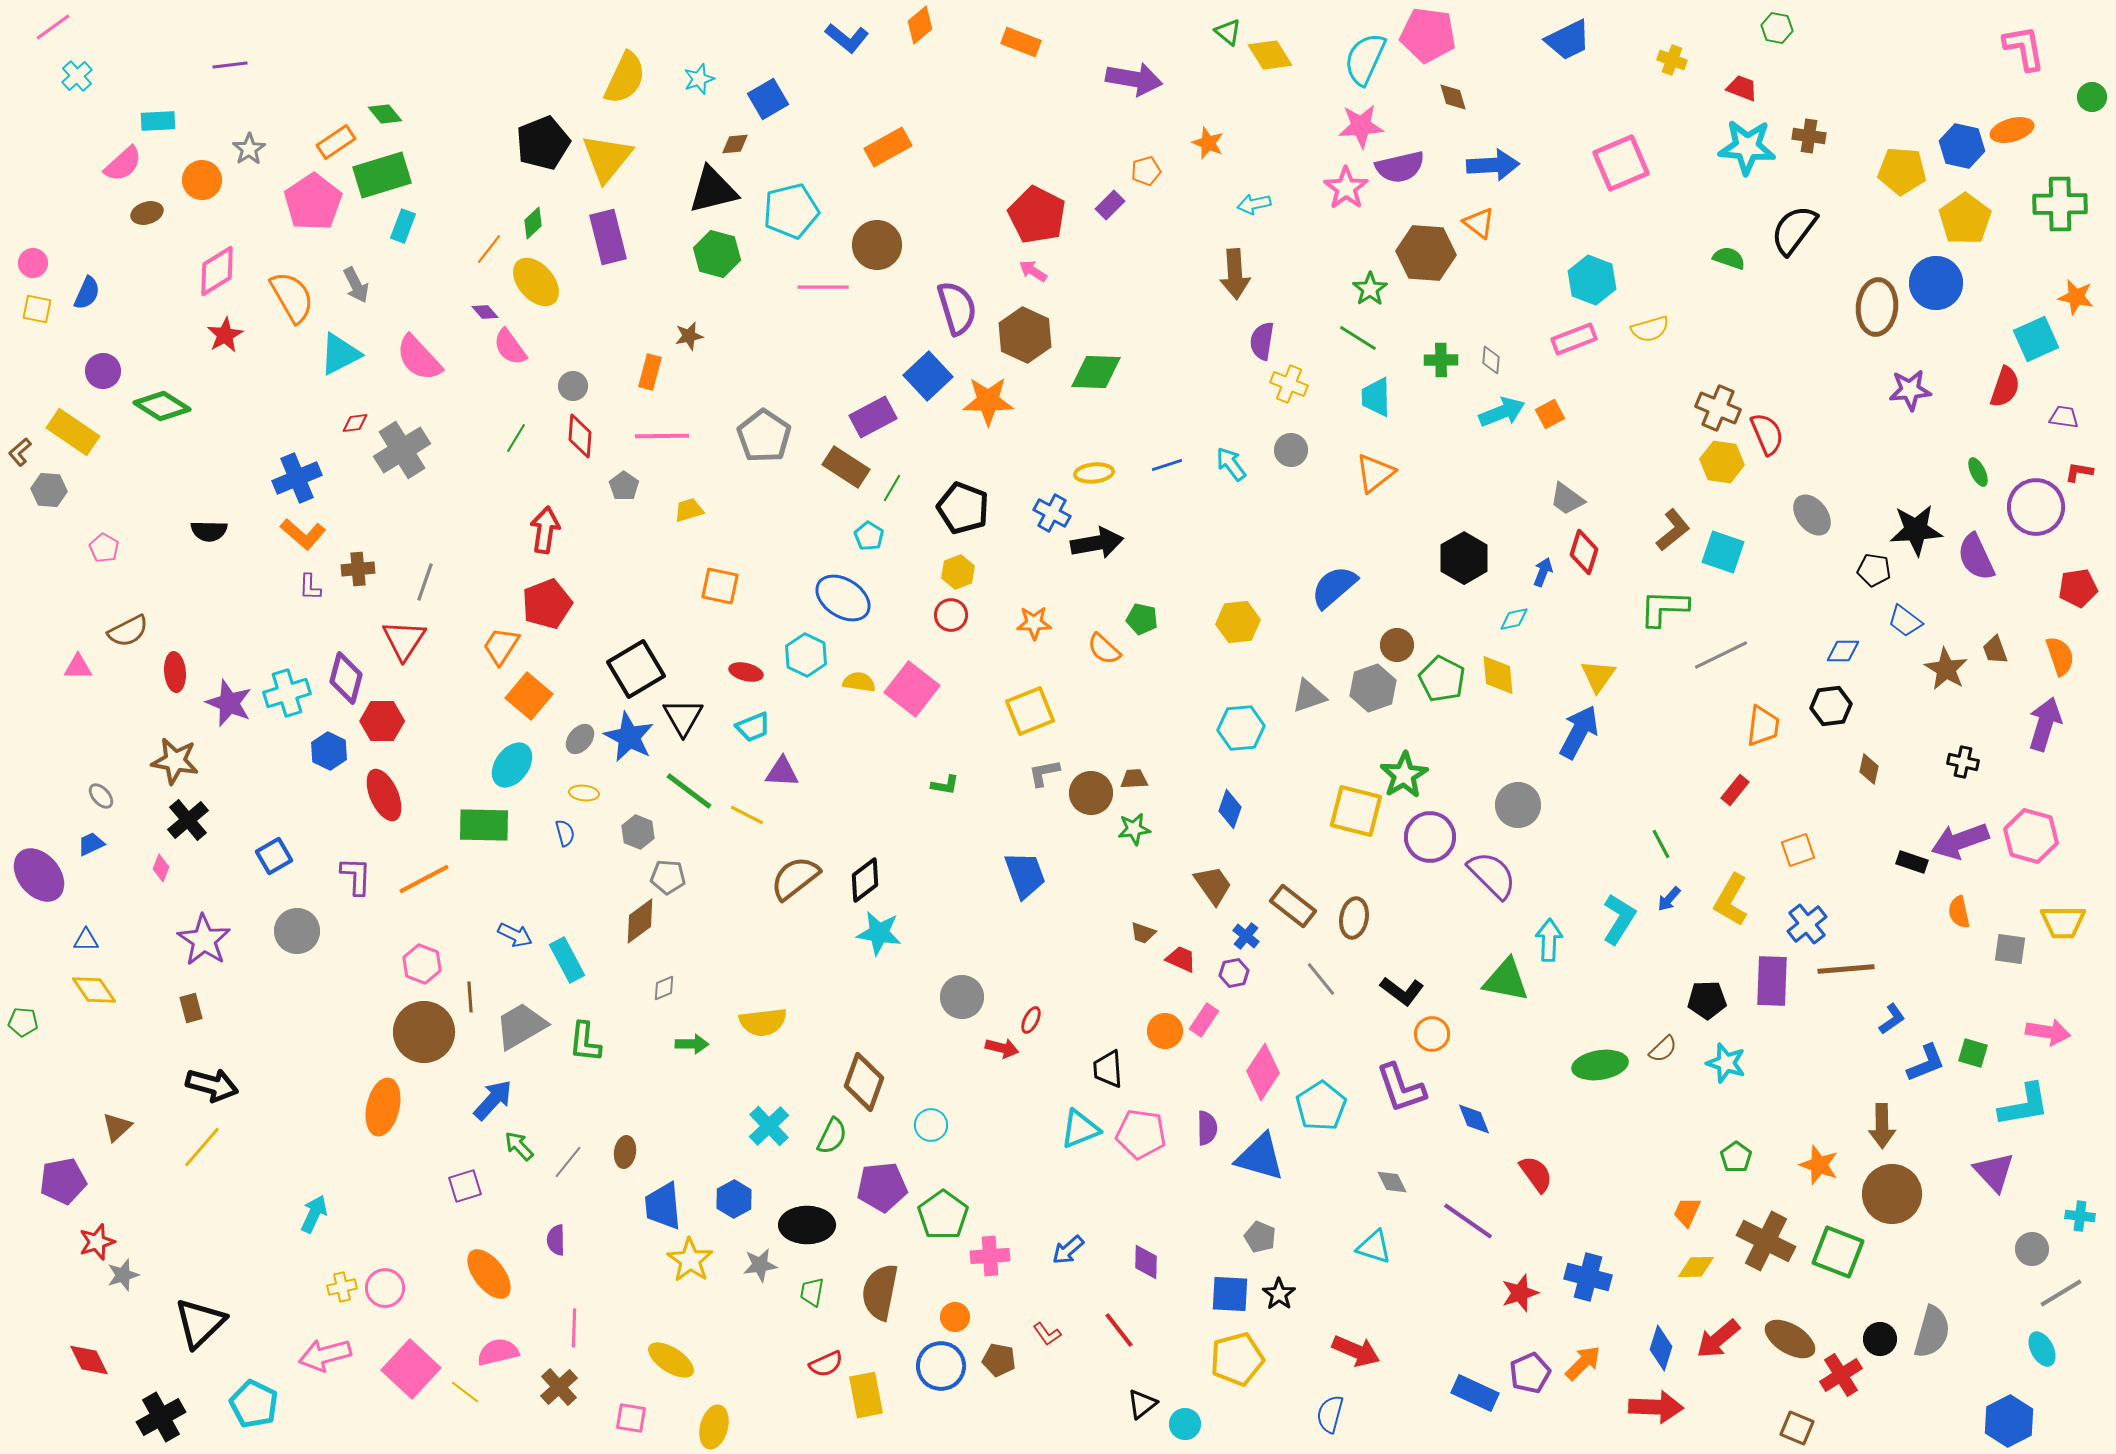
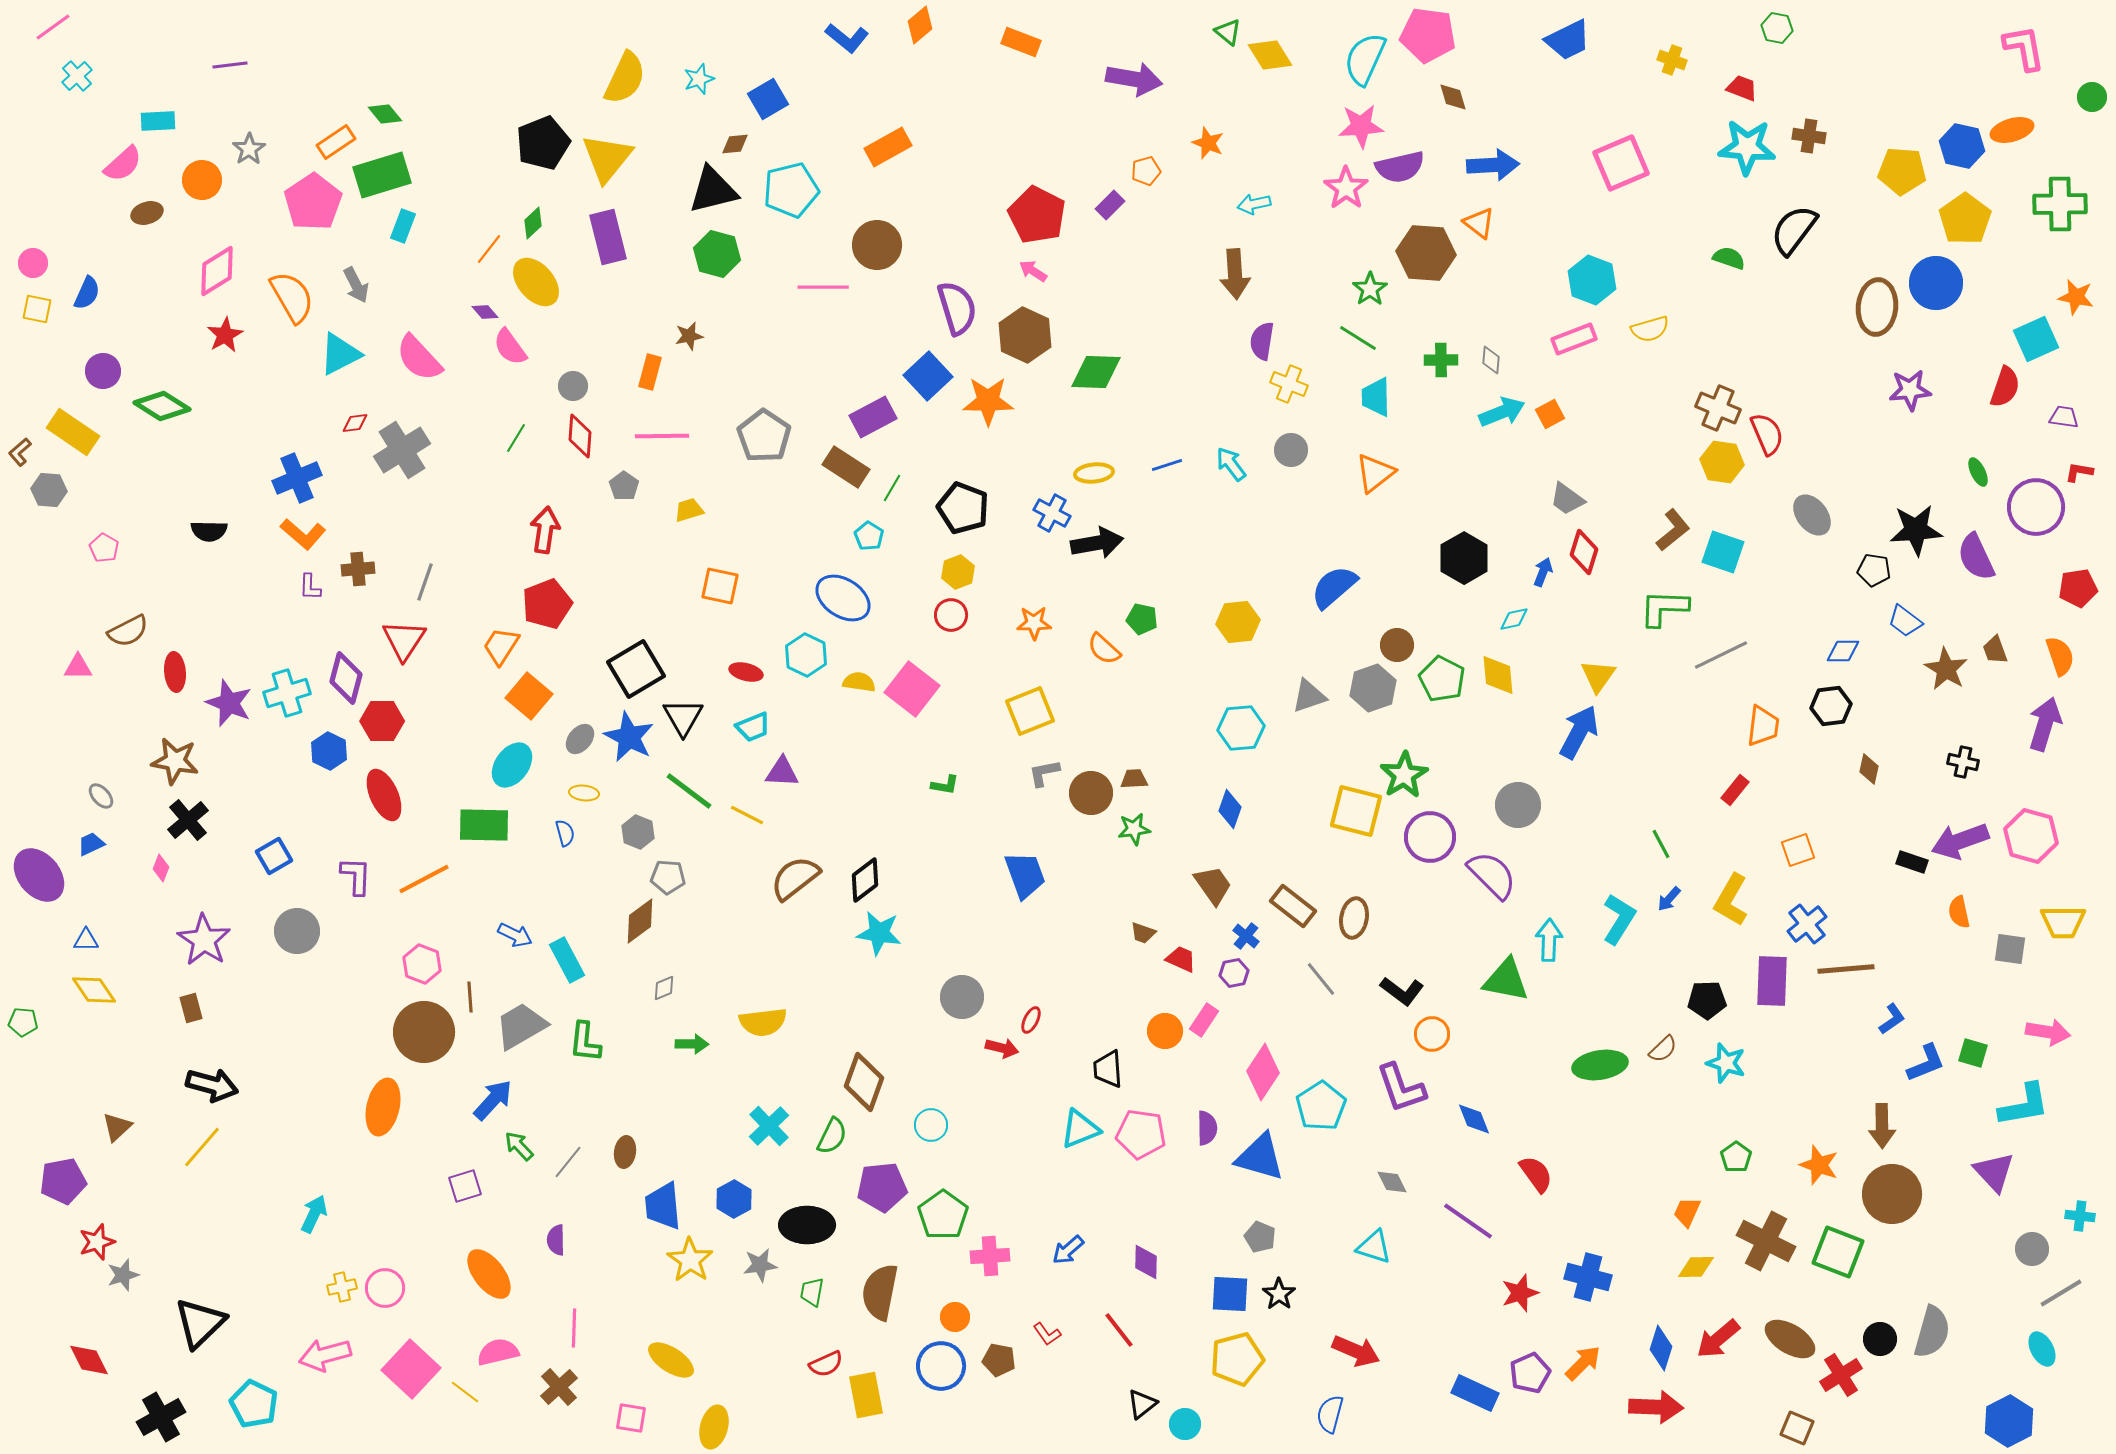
cyan pentagon at (791, 211): moved 21 px up
